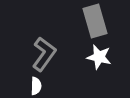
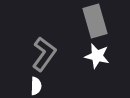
white star: moved 2 px left, 1 px up
